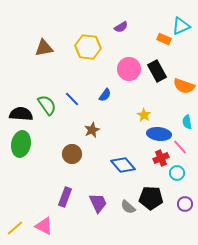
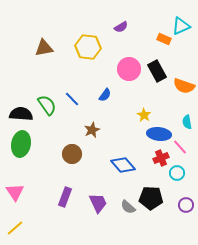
purple circle: moved 1 px right, 1 px down
pink triangle: moved 29 px left, 34 px up; rotated 30 degrees clockwise
